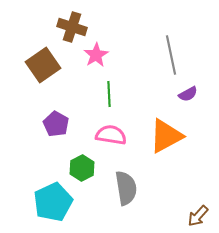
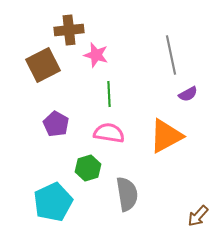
brown cross: moved 3 px left, 3 px down; rotated 24 degrees counterclockwise
pink star: rotated 25 degrees counterclockwise
brown square: rotated 8 degrees clockwise
pink semicircle: moved 2 px left, 2 px up
green hexagon: moved 6 px right; rotated 10 degrees clockwise
gray semicircle: moved 1 px right, 6 px down
